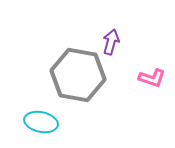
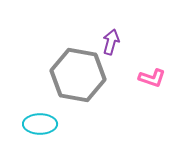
cyan ellipse: moved 1 px left, 2 px down; rotated 12 degrees counterclockwise
